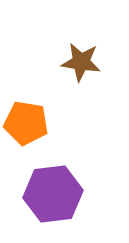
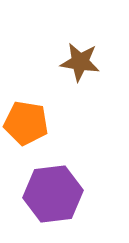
brown star: moved 1 px left
